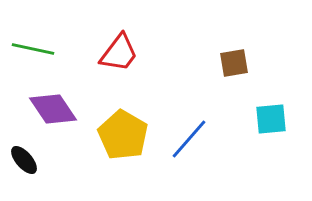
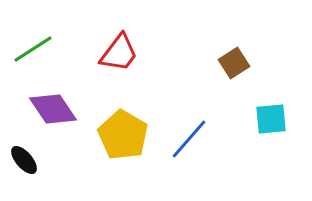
green line: rotated 45 degrees counterclockwise
brown square: rotated 24 degrees counterclockwise
